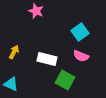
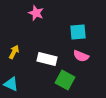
pink star: moved 2 px down
cyan square: moved 2 px left; rotated 30 degrees clockwise
